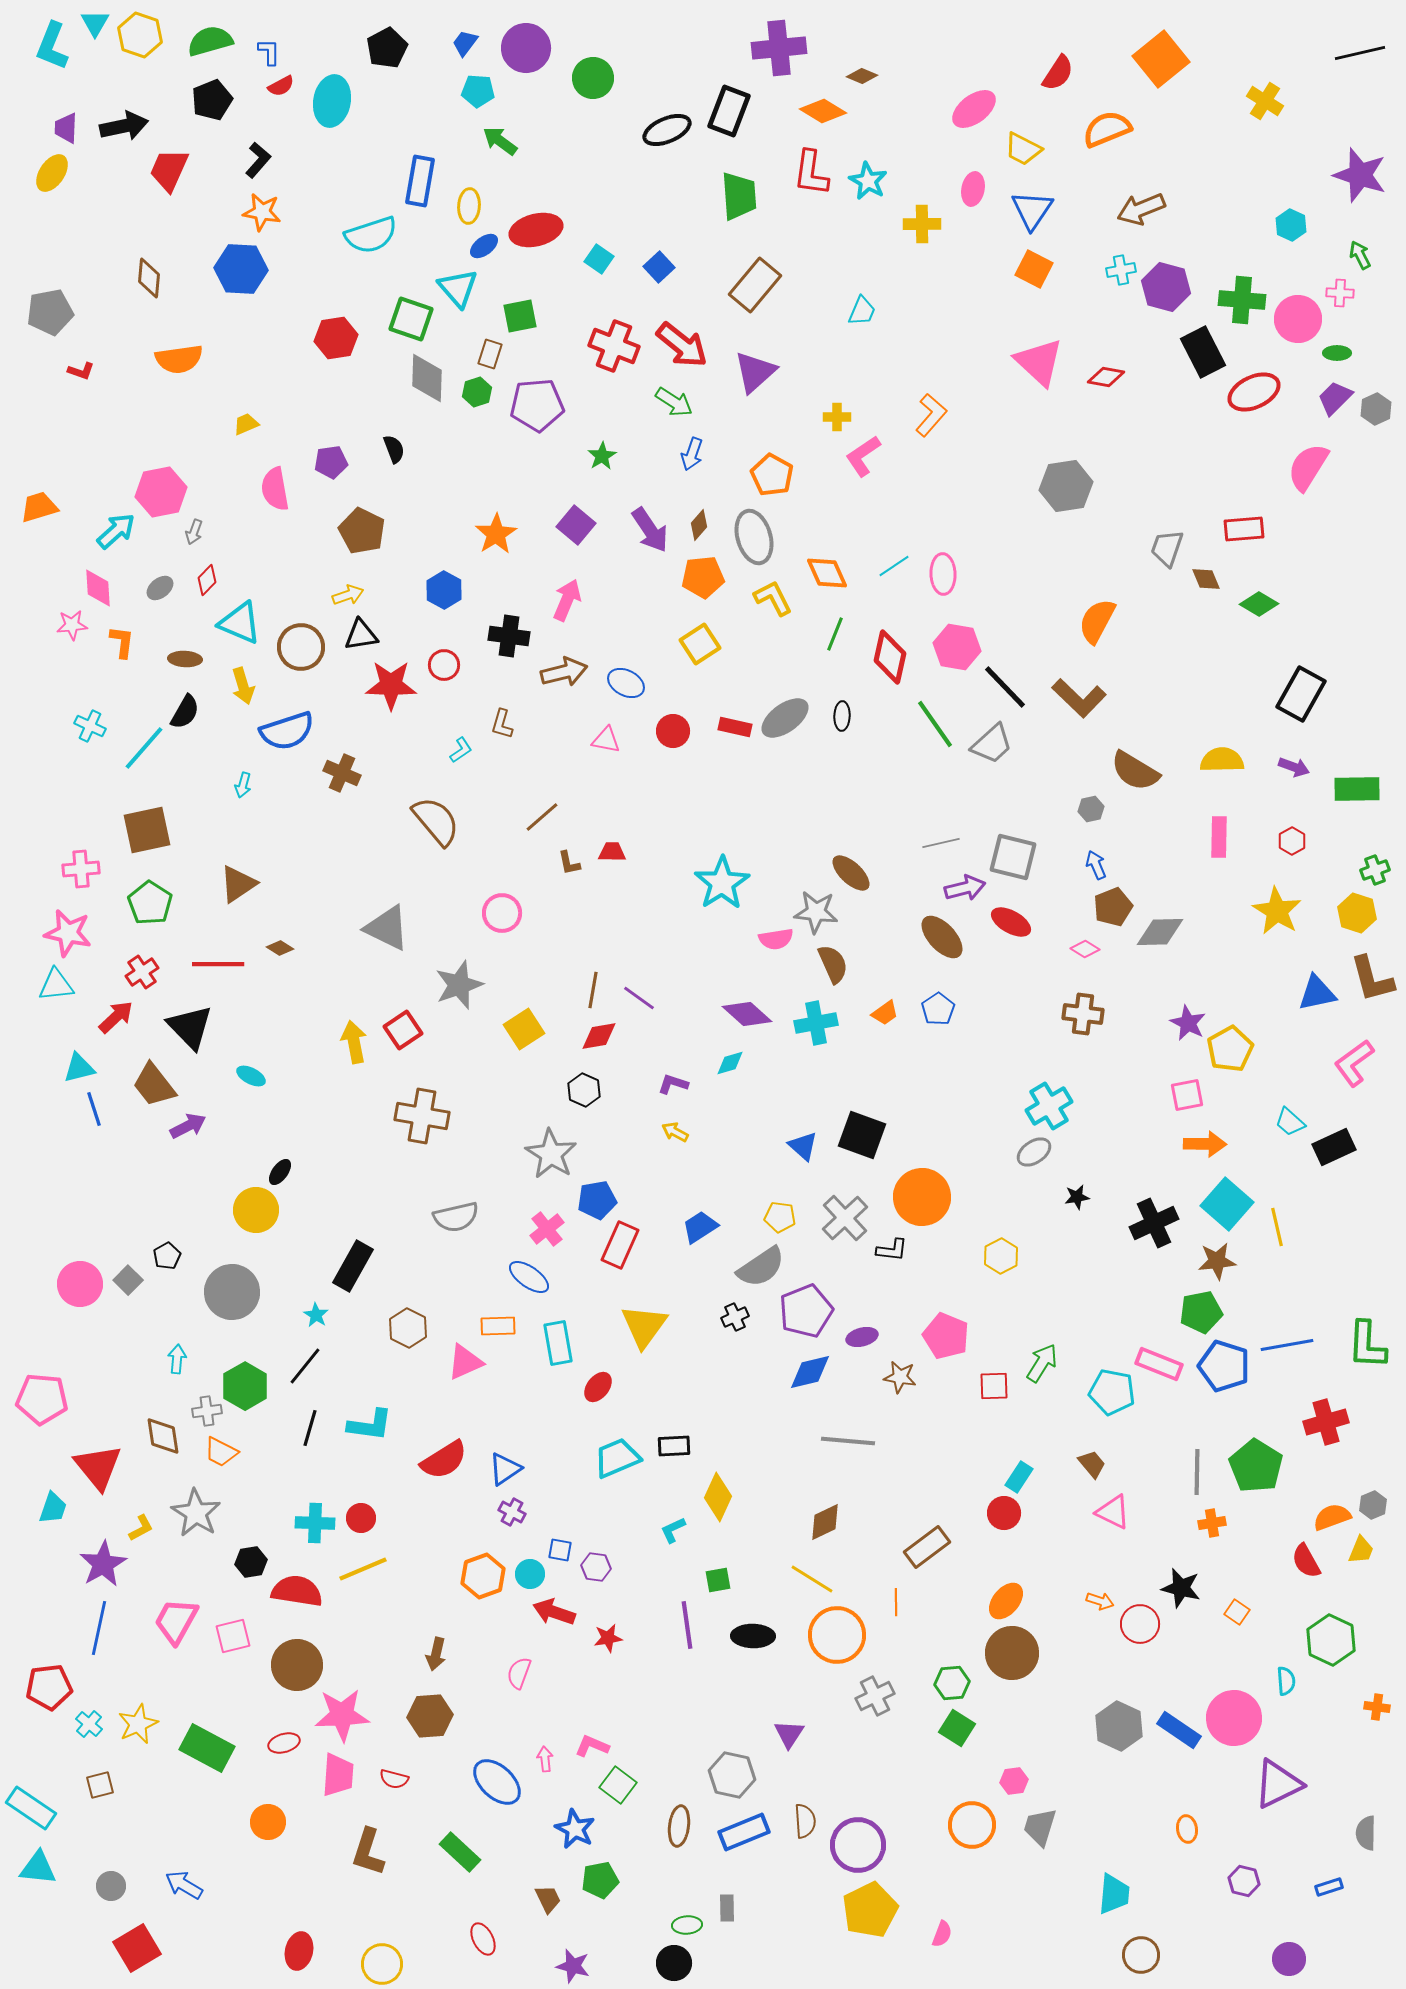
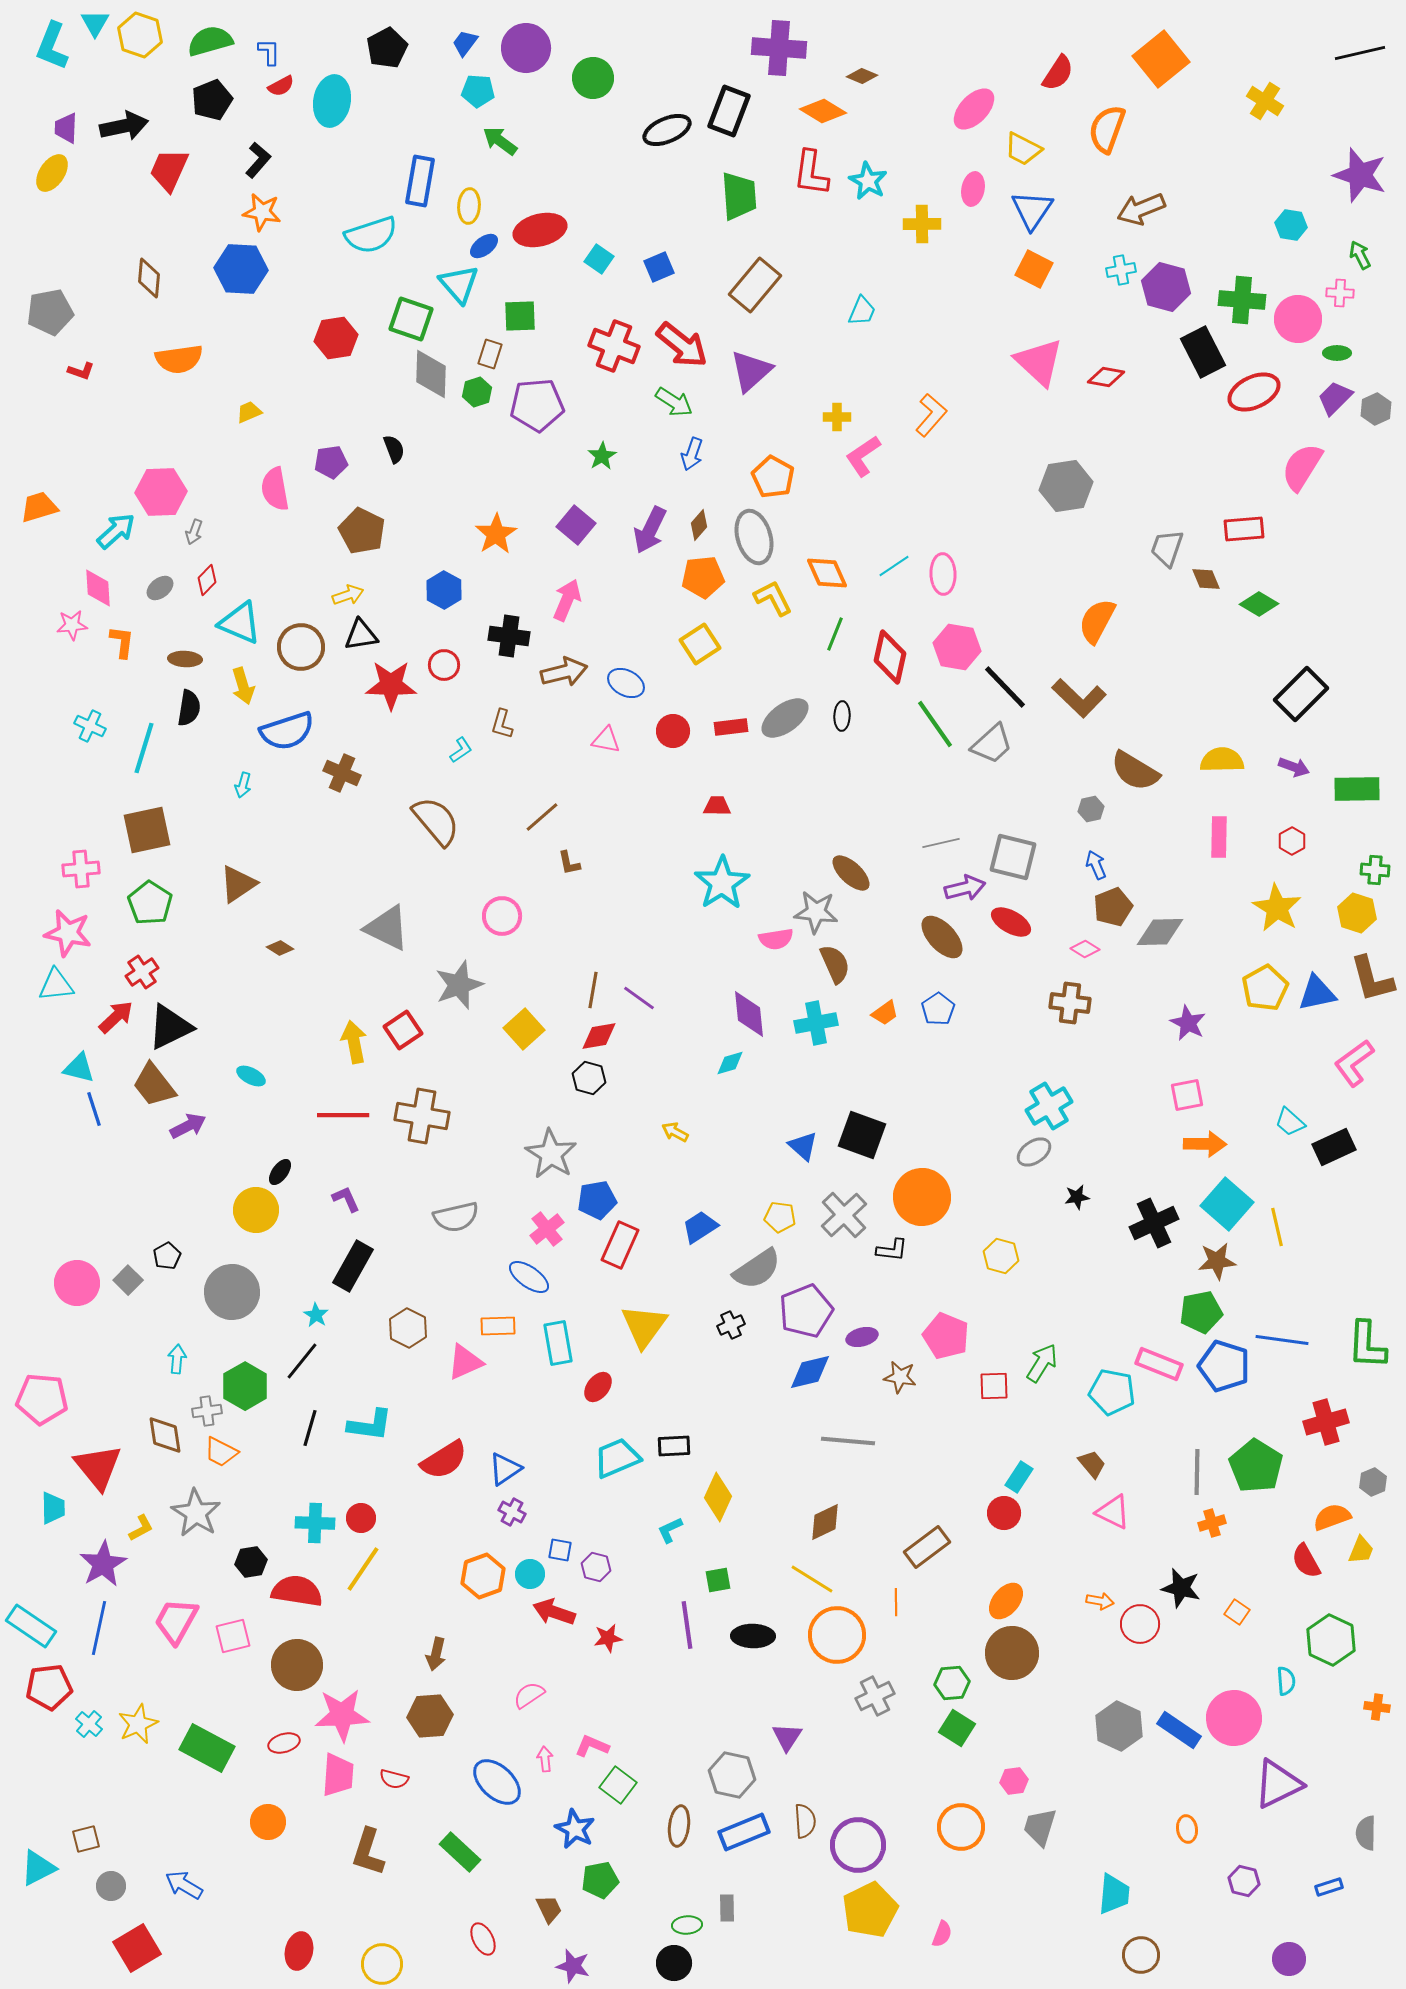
purple cross at (779, 48): rotated 10 degrees clockwise
pink ellipse at (974, 109): rotated 9 degrees counterclockwise
orange semicircle at (1107, 129): rotated 48 degrees counterclockwise
cyan hexagon at (1291, 225): rotated 16 degrees counterclockwise
red ellipse at (536, 230): moved 4 px right
blue square at (659, 267): rotated 20 degrees clockwise
cyan triangle at (458, 288): moved 1 px right, 4 px up
green square at (520, 316): rotated 9 degrees clockwise
purple triangle at (755, 372): moved 4 px left, 1 px up
gray diamond at (427, 378): moved 4 px right, 4 px up
yellow trapezoid at (246, 424): moved 3 px right, 12 px up
pink semicircle at (1308, 467): moved 6 px left
orange pentagon at (772, 475): moved 1 px right, 2 px down
pink hexagon at (161, 492): rotated 9 degrees clockwise
purple arrow at (650, 530): rotated 60 degrees clockwise
black rectangle at (1301, 694): rotated 16 degrees clockwise
black semicircle at (185, 712): moved 4 px right, 4 px up; rotated 21 degrees counterclockwise
red rectangle at (735, 727): moved 4 px left; rotated 20 degrees counterclockwise
cyan line at (144, 748): rotated 24 degrees counterclockwise
red trapezoid at (612, 852): moved 105 px right, 46 px up
green cross at (1375, 870): rotated 24 degrees clockwise
yellow star at (1277, 911): moved 3 px up
pink circle at (502, 913): moved 3 px down
red line at (218, 964): moved 125 px right, 151 px down
brown semicircle at (833, 964): moved 2 px right
purple diamond at (747, 1014): moved 2 px right; rotated 42 degrees clockwise
brown cross at (1083, 1014): moved 13 px left, 11 px up
black triangle at (190, 1027): moved 20 px left; rotated 48 degrees clockwise
yellow square at (524, 1029): rotated 9 degrees counterclockwise
yellow pentagon at (1230, 1049): moved 35 px right, 61 px up
cyan triangle at (79, 1068): rotated 28 degrees clockwise
purple L-shape at (673, 1084): moved 327 px left, 115 px down; rotated 48 degrees clockwise
black hexagon at (584, 1090): moved 5 px right, 12 px up; rotated 8 degrees counterclockwise
gray cross at (845, 1218): moved 1 px left, 3 px up
yellow hexagon at (1001, 1256): rotated 16 degrees counterclockwise
gray semicircle at (761, 1267): moved 4 px left, 2 px down
pink circle at (80, 1284): moved 3 px left, 1 px up
black cross at (735, 1317): moved 4 px left, 8 px down
blue line at (1287, 1345): moved 5 px left, 5 px up; rotated 18 degrees clockwise
black line at (305, 1366): moved 3 px left, 5 px up
brown diamond at (163, 1436): moved 2 px right, 1 px up
gray hexagon at (1373, 1505): moved 23 px up
cyan trapezoid at (53, 1508): rotated 20 degrees counterclockwise
orange cross at (1212, 1523): rotated 8 degrees counterclockwise
cyan L-shape at (673, 1530): moved 3 px left
purple hexagon at (596, 1567): rotated 8 degrees clockwise
yellow line at (363, 1569): rotated 33 degrees counterclockwise
orange arrow at (1100, 1601): rotated 8 degrees counterclockwise
pink semicircle at (519, 1673): moved 10 px right, 22 px down; rotated 36 degrees clockwise
purple triangle at (789, 1734): moved 2 px left, 3 px down
brown square at (100, 1785): moved 14 px left, 54 px down
cyan rectangle at (31, 1808): moved 182 px up
orange circle at (972, 1825): moved 11 px left, 2 px down
cyan triangle at (38, 1868): rotated 33 degrees counterclockwise
brown trapezoid at (548, 1899): moved 1 px right, 10 px down
